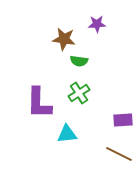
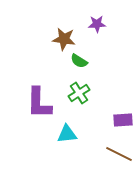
green semicircle: rotated 24 degrees clockwise
